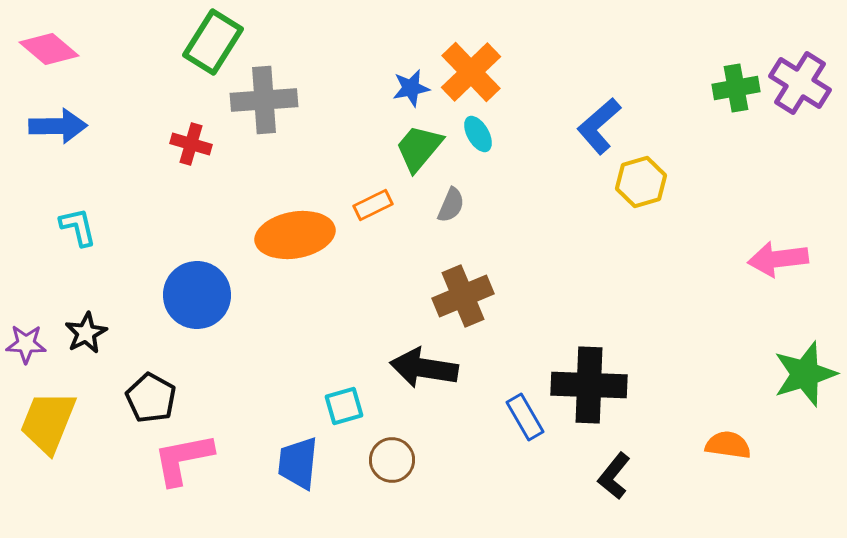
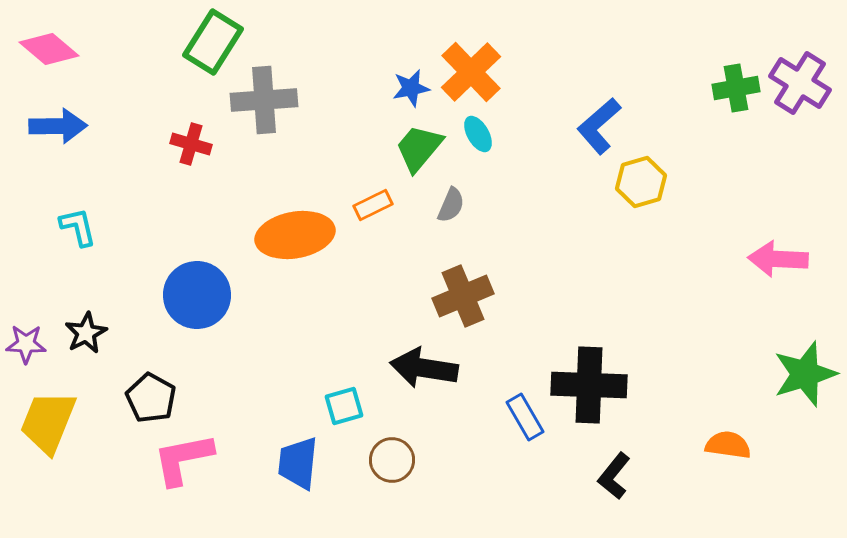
pink arrow: rotated 10 degrees clockwise
